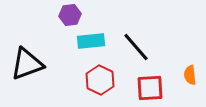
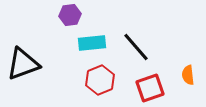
cyan rectangle: moved 1 px right, 2 px down
black triangle: moved 4 px left
orange semicircle: moved 2 px left
red hexagon: rotated 12 degrees clockwise
red square: rotated 16 degrees counterclockwise
